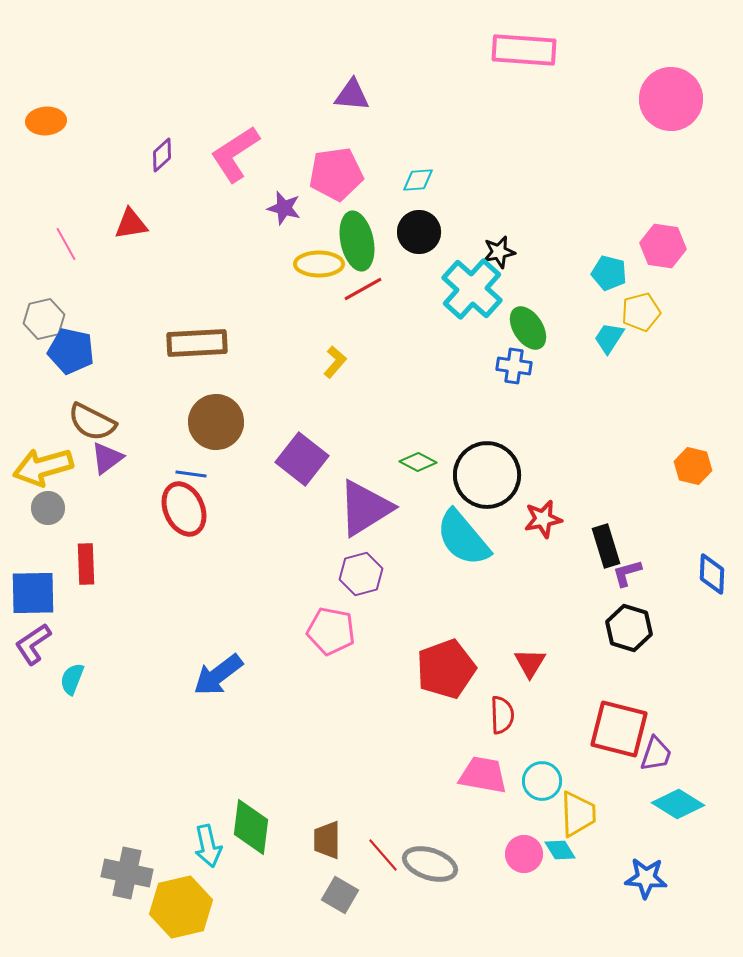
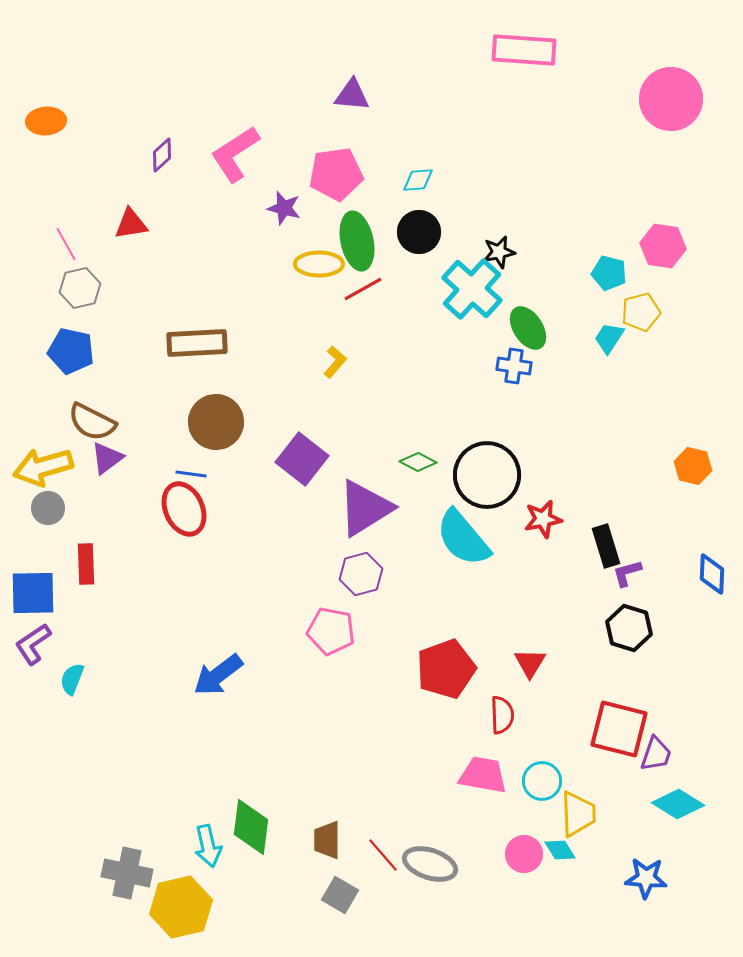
gray hexagon at (44, 319): moved 36 px right, 31 px up
